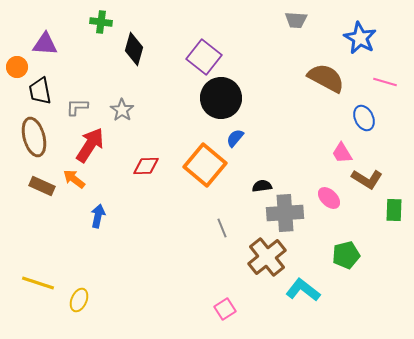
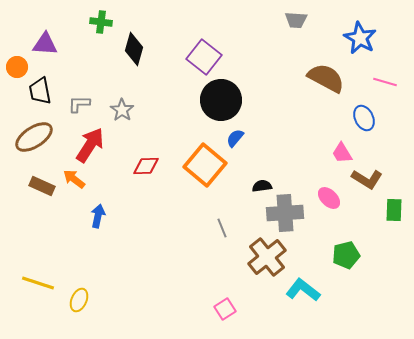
black circle: moved 2 px down
gray L-shape: moved 2 px right, 3 px up
brown ellipse: rotated 72 degrees clockwise
